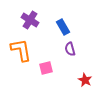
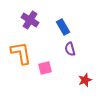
orange L-shape: moved 3 px down
pink square: moved 1 px left
red star: rotated 24 degrees clockwise
